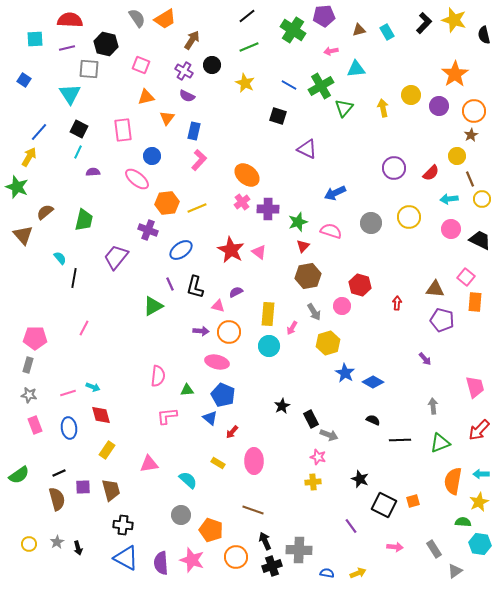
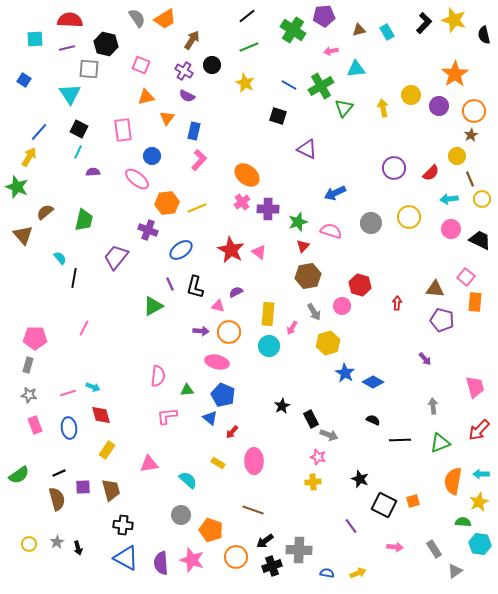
black arrow at (265, 541): rotated 102 degrees counterclockwise
